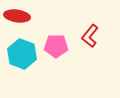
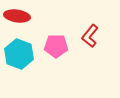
cyan hexagon: moved 3 px left
